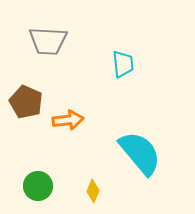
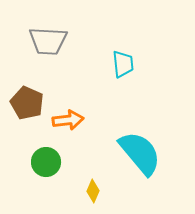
brown pentagon: moved 1 px right, 1 px down
green circle: moved 8 px right, 24 px up
